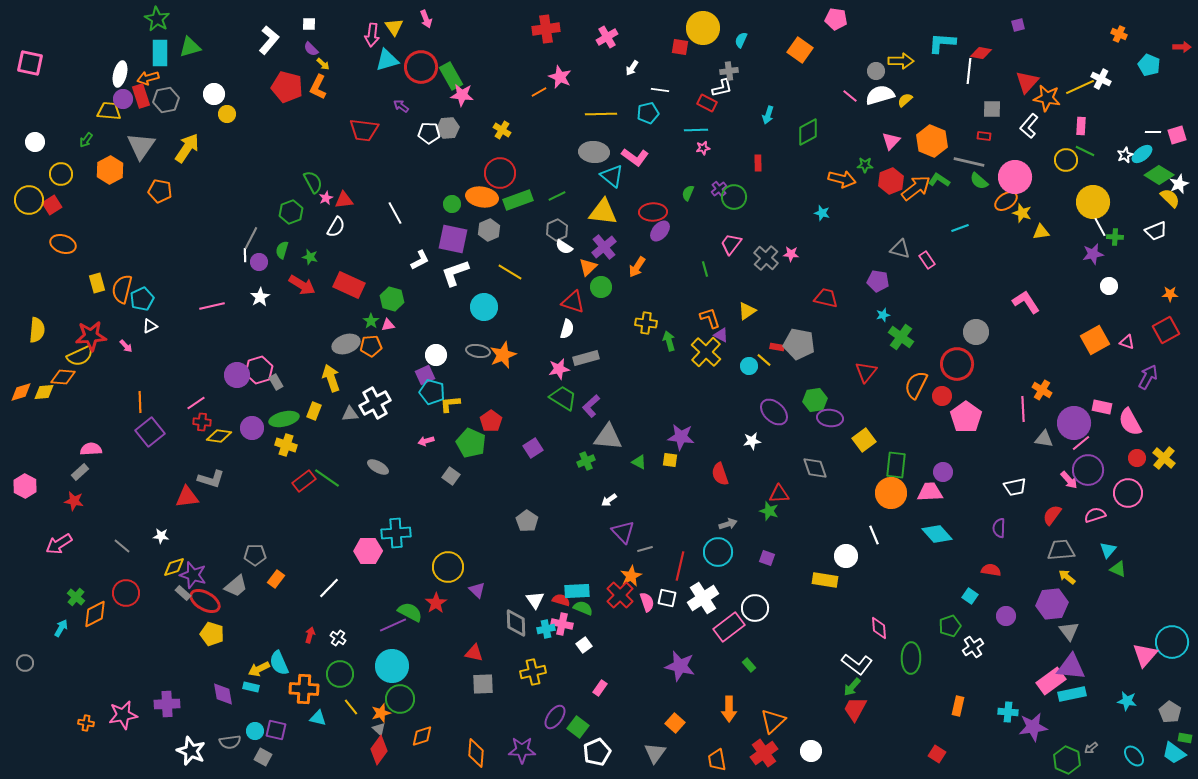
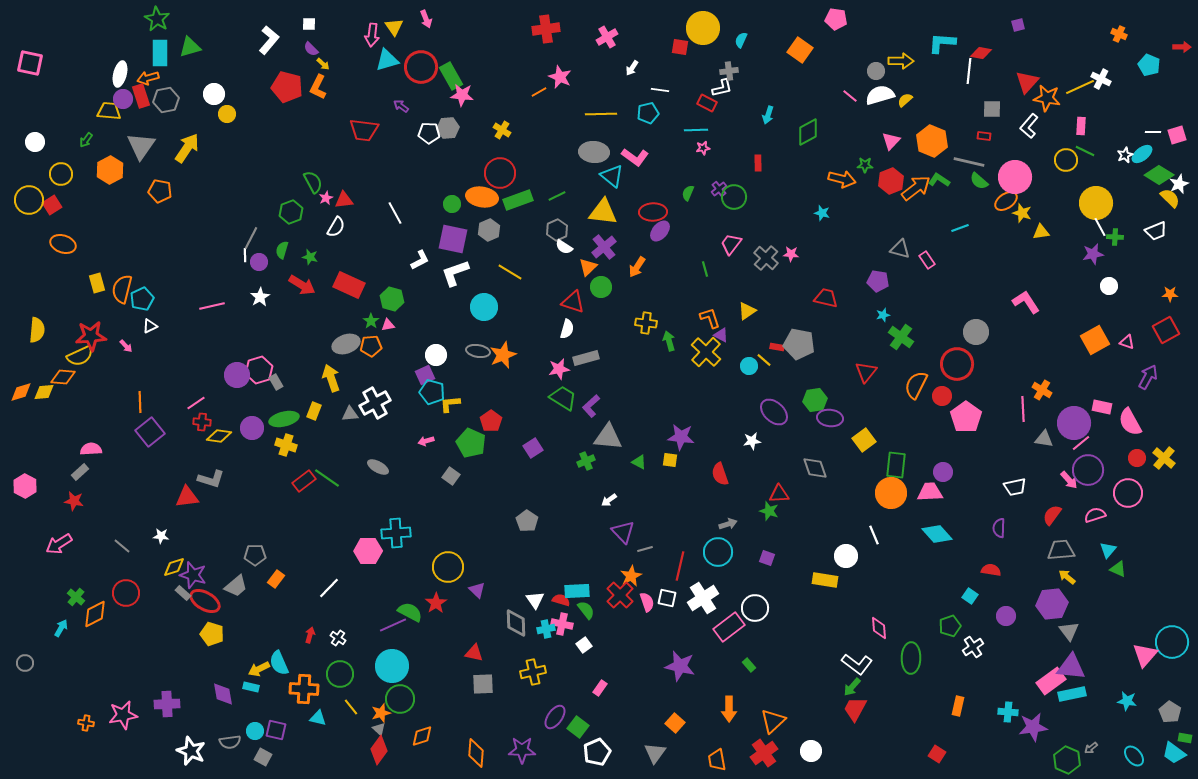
yellow circle at (1093, 202): moved 3 px right, 1 px down
green semicircle at (583, 608): moved 3 px right, 2 px down; rotated 30 degrees clockwise
